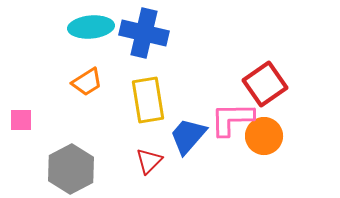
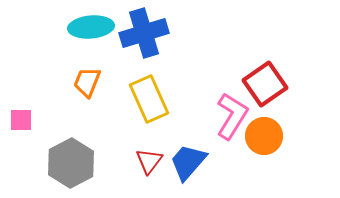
blue cross: rotated 30 degrees counterclockwise
orange trapezoid: rotated 144 degrees clockwise
yellow rectangle: moved 1 px right, 1 px up; rotated 15 degrees counterclockwise
pink L-shape: moved 3 px up; rotated 123 degrees clockwise
blue trapezoid: moved 26 px down
red triangle: rotated 8 degrees counterclockwise
gray hexagon: moved 6 px up
